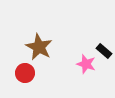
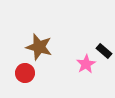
brown star: rotated 12 degrees counterclockwise
pink star: rotated 24 degrees clockwise
